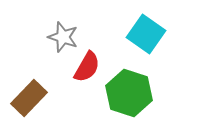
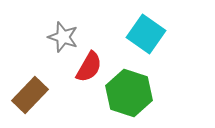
red semicircle: moved 2 px right
brown rectangle: moved 1 px right, 3 px up
